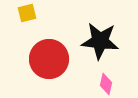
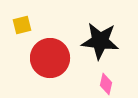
yellow square: moved 5 px left, 12 px down
red circle: moved 1 px right, 1 px up
